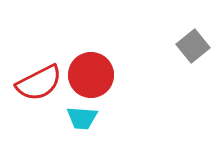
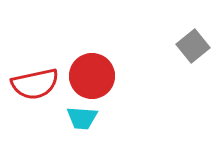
red circle: moved 1 px right, 1 px down
red semicircle: moved 4 px left, 1 px down; rotated 15 degrees clockwise
